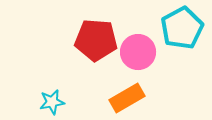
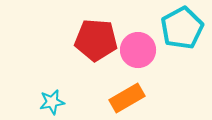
pink circle: moved 2 px up
